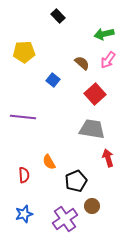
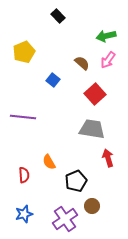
green arrow: moved 2 px right, 2 px down
yellow pentagon: rotated 20 degrees counterclockwise
